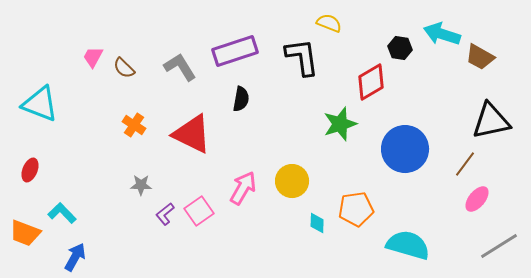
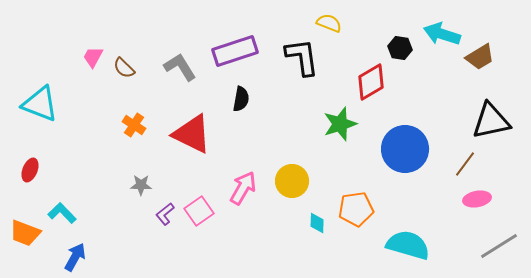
brown trapezoid: rotated 60 degrees counterclockwise
pink ellipse: rotated 40 degrees clockwise
